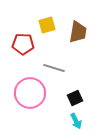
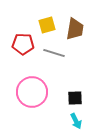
brown trapezoid: moved 3 px left, 3 px up
gray line: moved 15 px up
pink circle: moved 2 px right, 1 px up
black square: rotated 21 degrees clockwise
